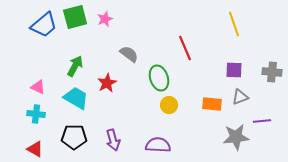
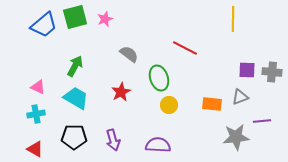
yellow line: moved 1 px left, 5 px up; rotated 20 degrees clockwise
red line: rotated 40 degrees counterclockwise
purple square: moved 13 px right
red star: moved 14 px right, 9 px down
cyan cross: rotated 18 degrees counterclockwise
